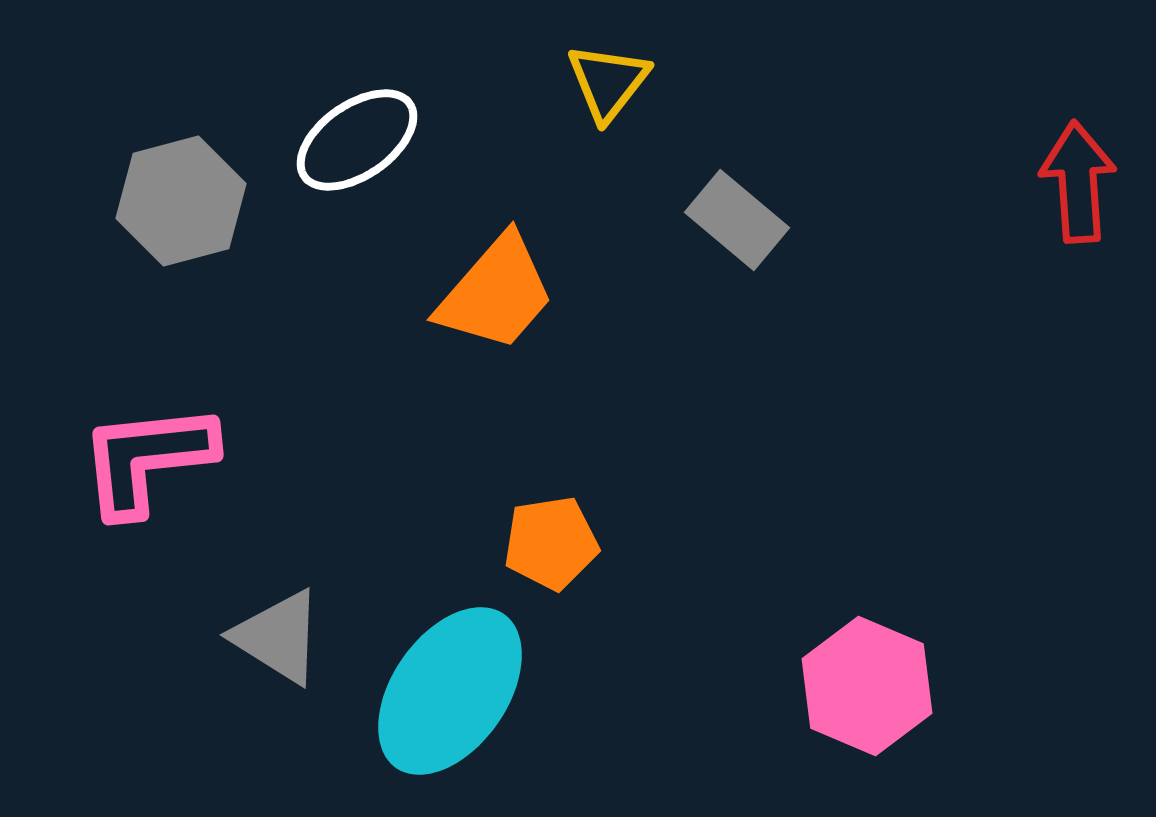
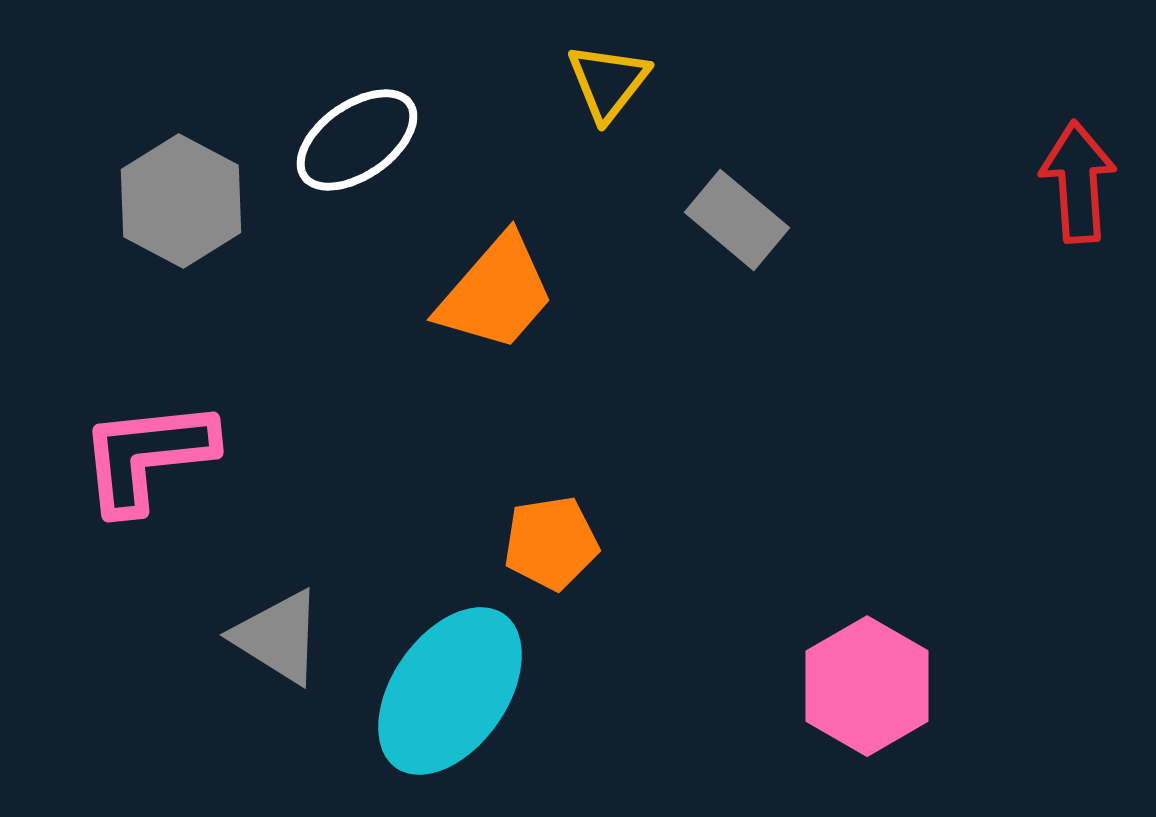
gray hexagon: rotated 17 degrees counterclockwise
pink L-shape: moved 3 px up
pink hexagon: rotated 7 degrees clockwise
